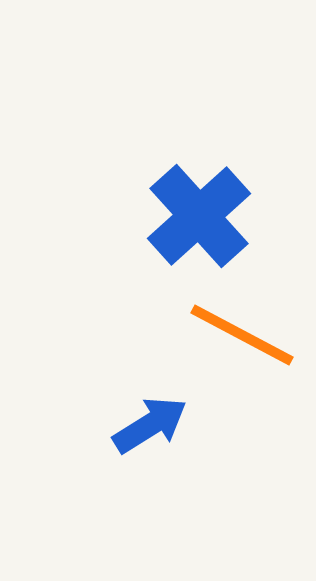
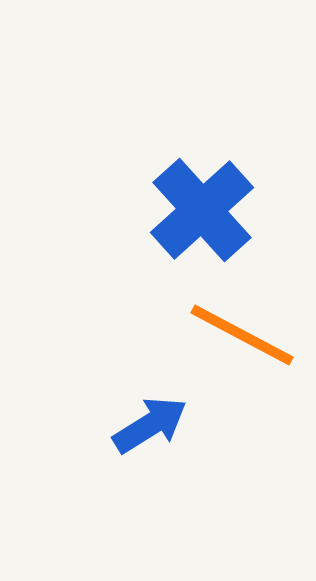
blue cross: moved 3 px right, 6 px up
